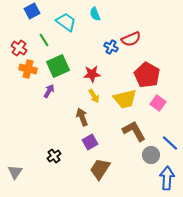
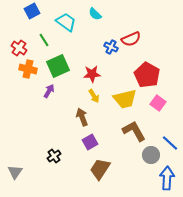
cyan semicircle: rotated 24 degrees counterclockwise
